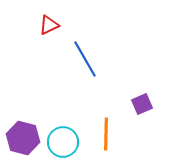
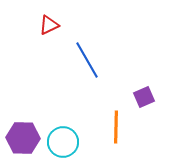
blue line: moved 2 px right, 1 px down
purple square: moved 2 px right, 7 px up
orange line: moved 10 px right, 7 px up
purple hexagon: rotated 12 degrees counterclockwise
